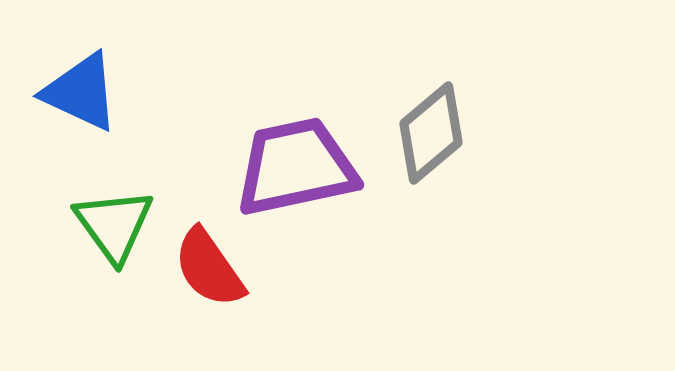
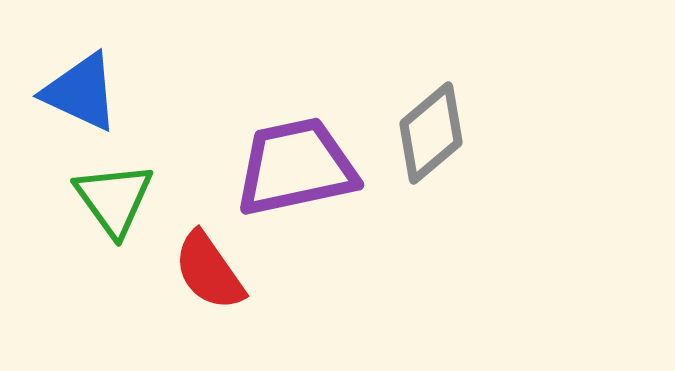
green triangle: moved 26 px up
red semicircle: moved 3 px down
